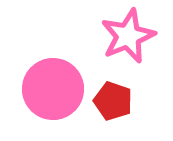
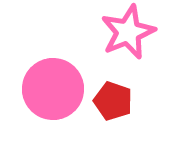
pink star: moved 4 px up
